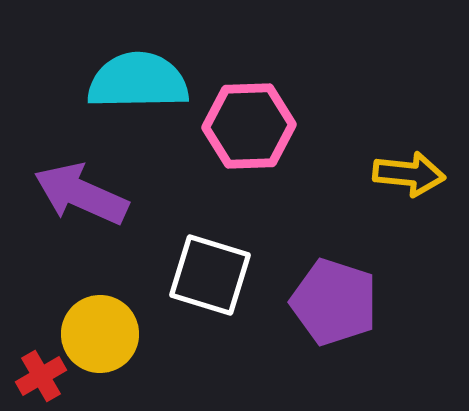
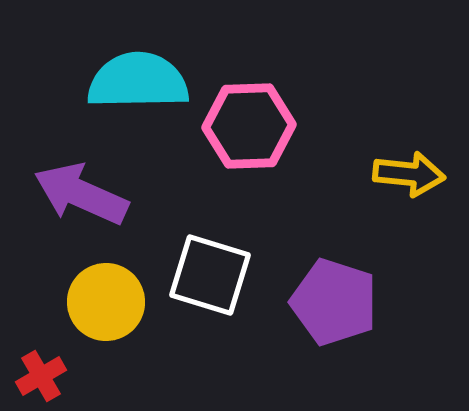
yellow circle: moved 6 px right, 32 px up
